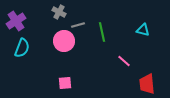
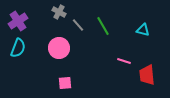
purple cross: moved 2 px right
gray line: rotated 64 degrees clockwise
green line: moved 1 px right, 6 px up; rotated 18 degrees counterclockwise
pink circle: moved 5 px left, 7 px down
cyan semicircle: moved 4 px left
pink line: rotated 24 degrees counterclockwise
red trapezoid: moved 9 px up
